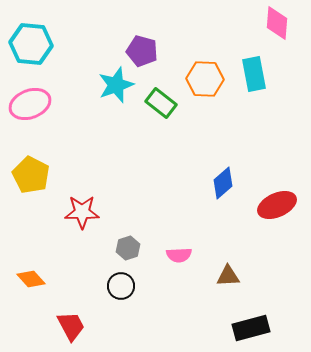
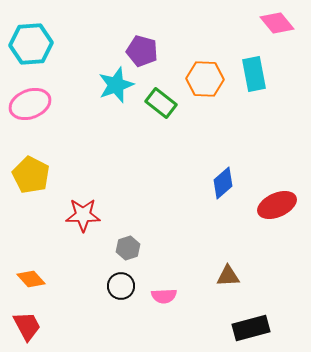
pink diamond: rotated 44 degrees counterclockwise
cyan hexagon: rotated 9 degrees counterclockwise
red star: moved 1 px right, 3 px down
pink semicircle: moved 15 px left, 41 px down
red trapezoid: moved 44 px left
